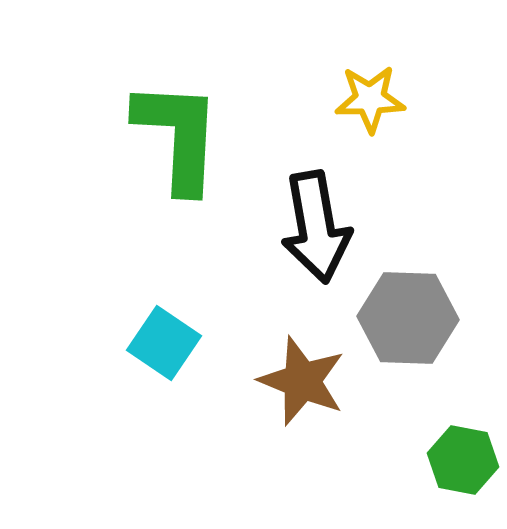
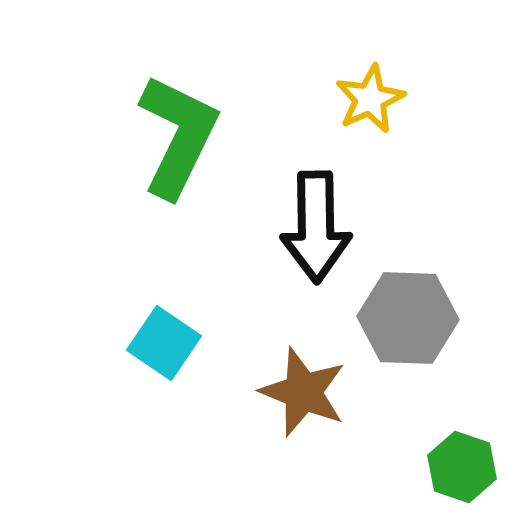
yellow star: rotated 24 degrees counterclockwise
green L-shape: rotated 23 degrees clockwise
black arrow: rotated 9 degrees clockwise
brown star: moved 1 px right, 11 px down
green hexagon: moved 1 px left, 7 px down; rotated 8 degrees clockwise
